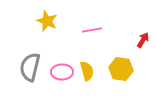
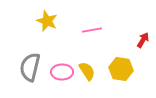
yellow semicircle: rotated 18 degrees counterclockwise
